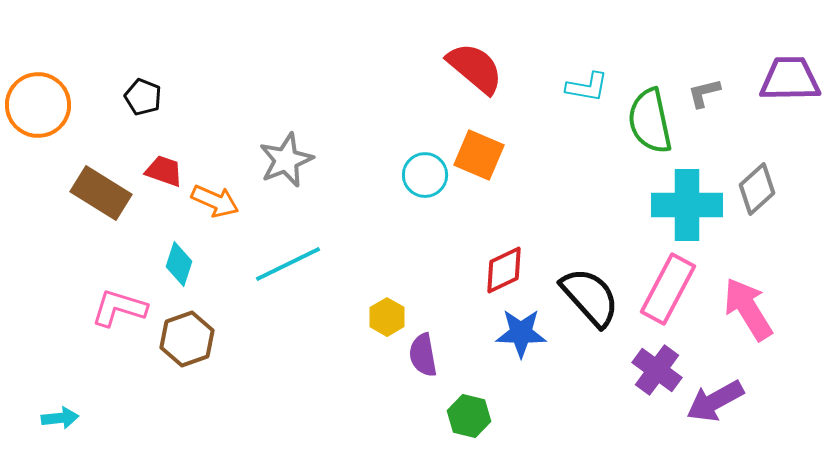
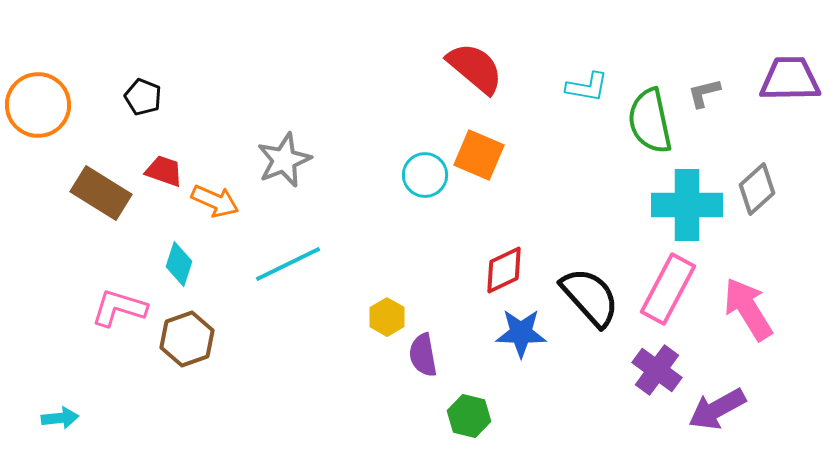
gray star: moved 2 px left
purple arrow: moved 2 px right, 8 px down
